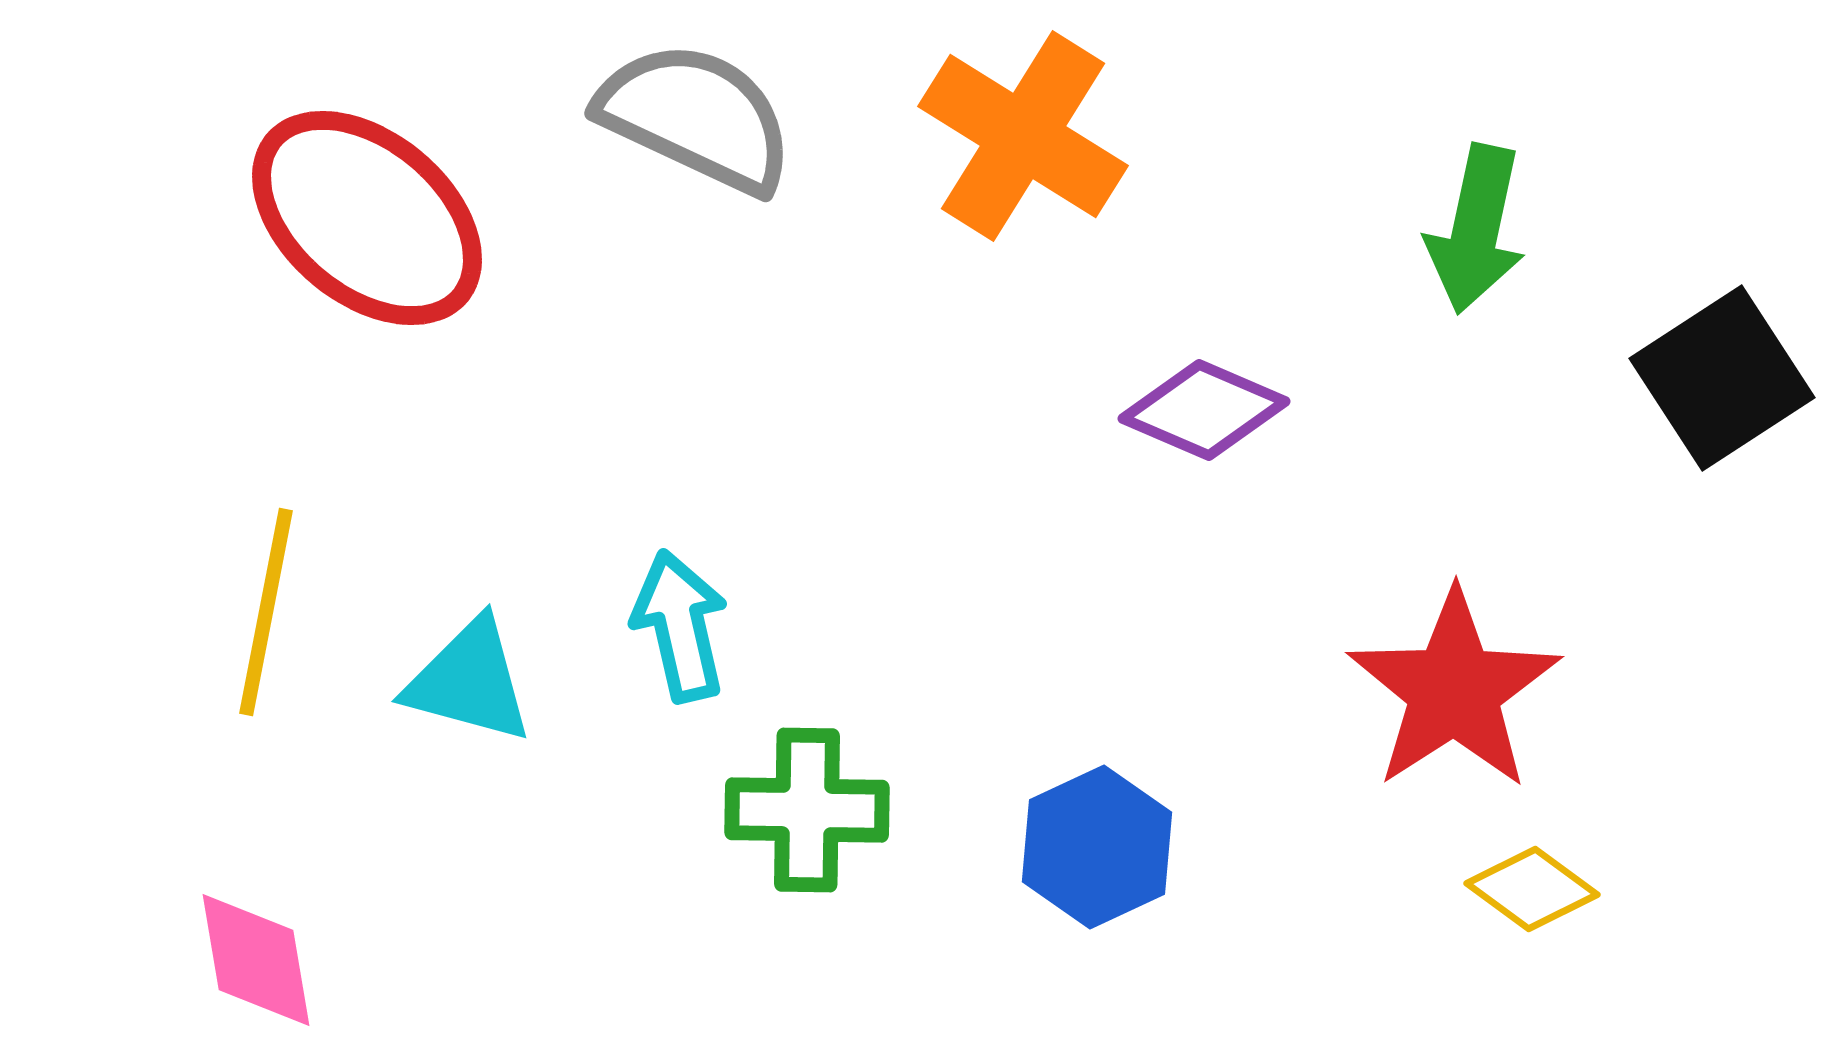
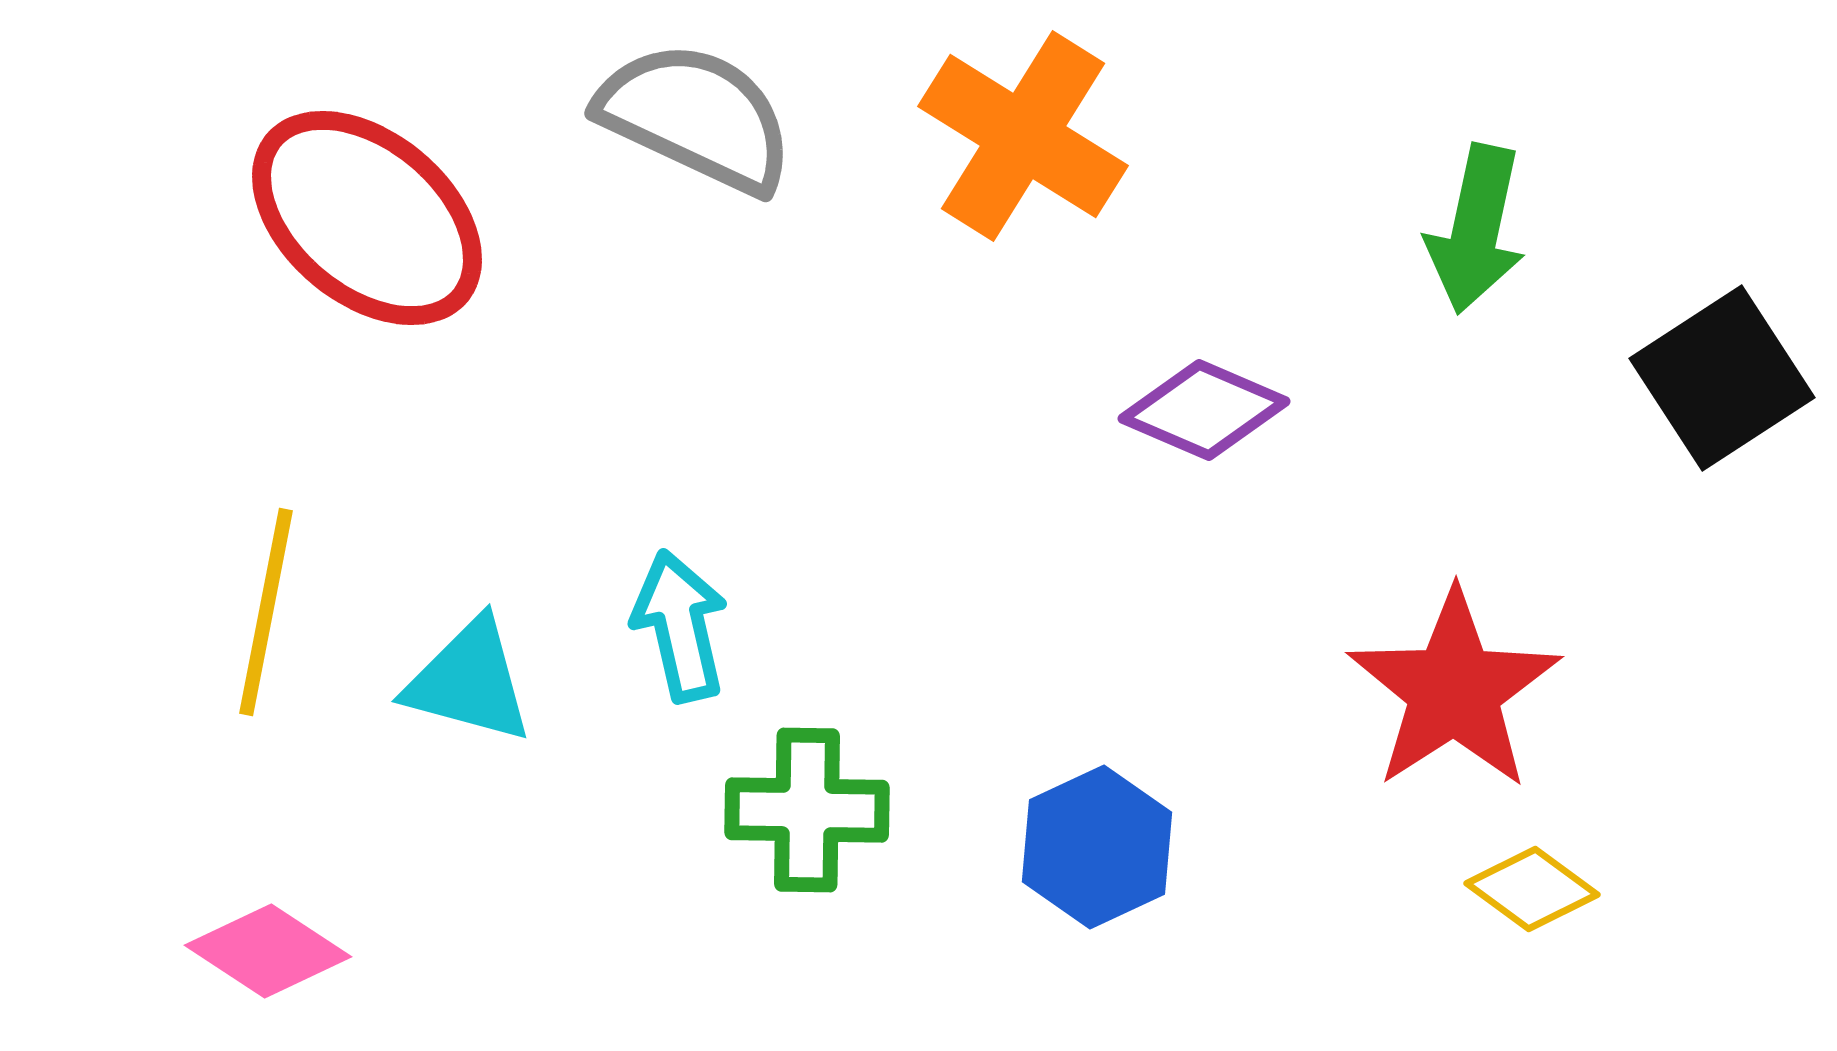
pink diamond: moved 12 px right, 9 px up; rotated 47 degrees counterclockwise
